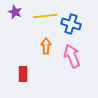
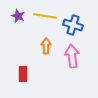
purple star: moved 3 px right, 4 px down
yellow line: rotated 15 degrees clockwise
blue cross: moved 2 px right, 1 px down
pink arrow: rotated 15 degrees clockwise
